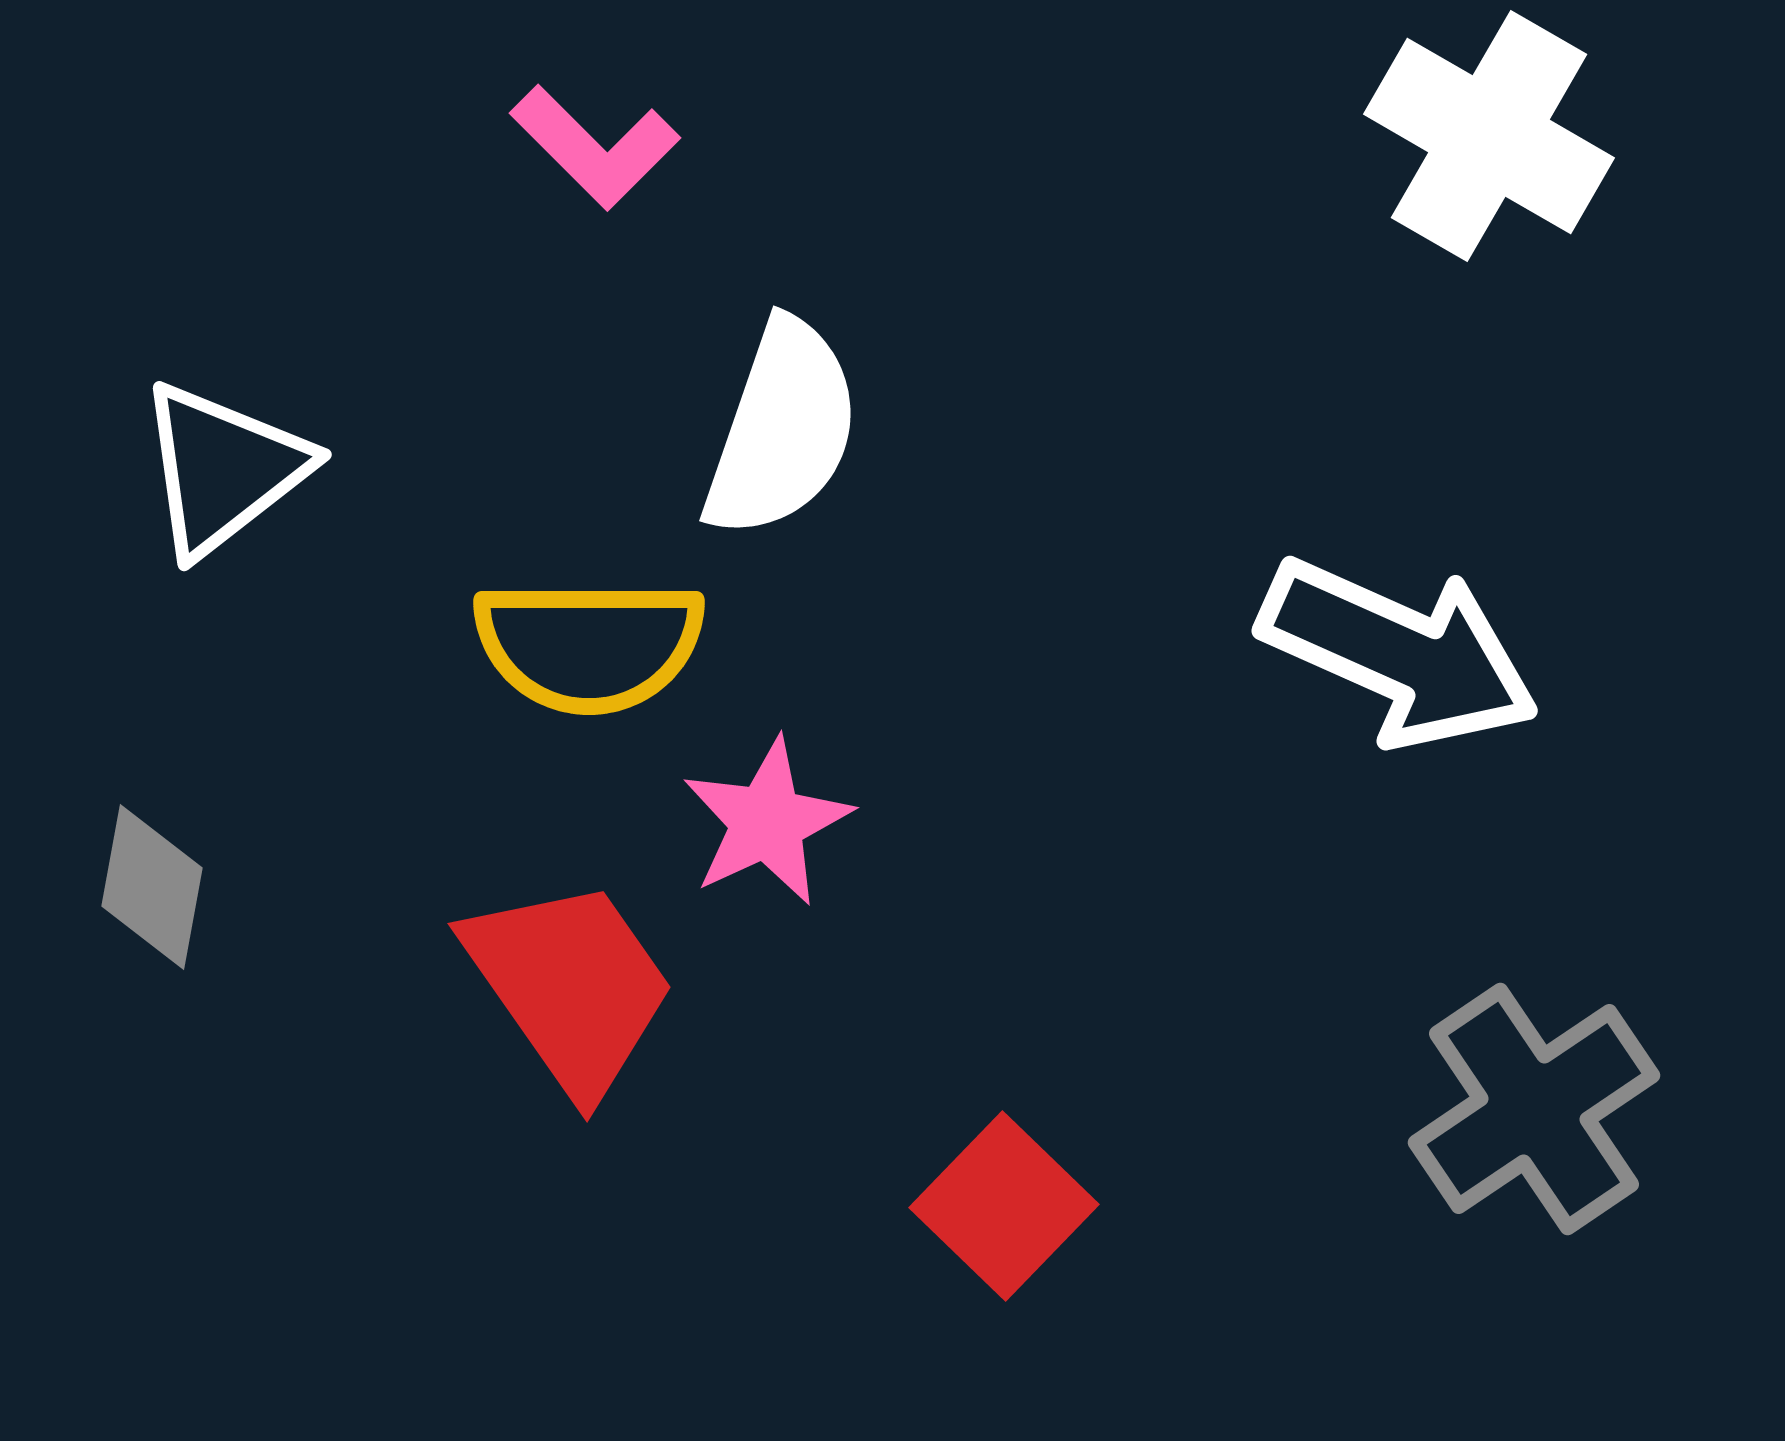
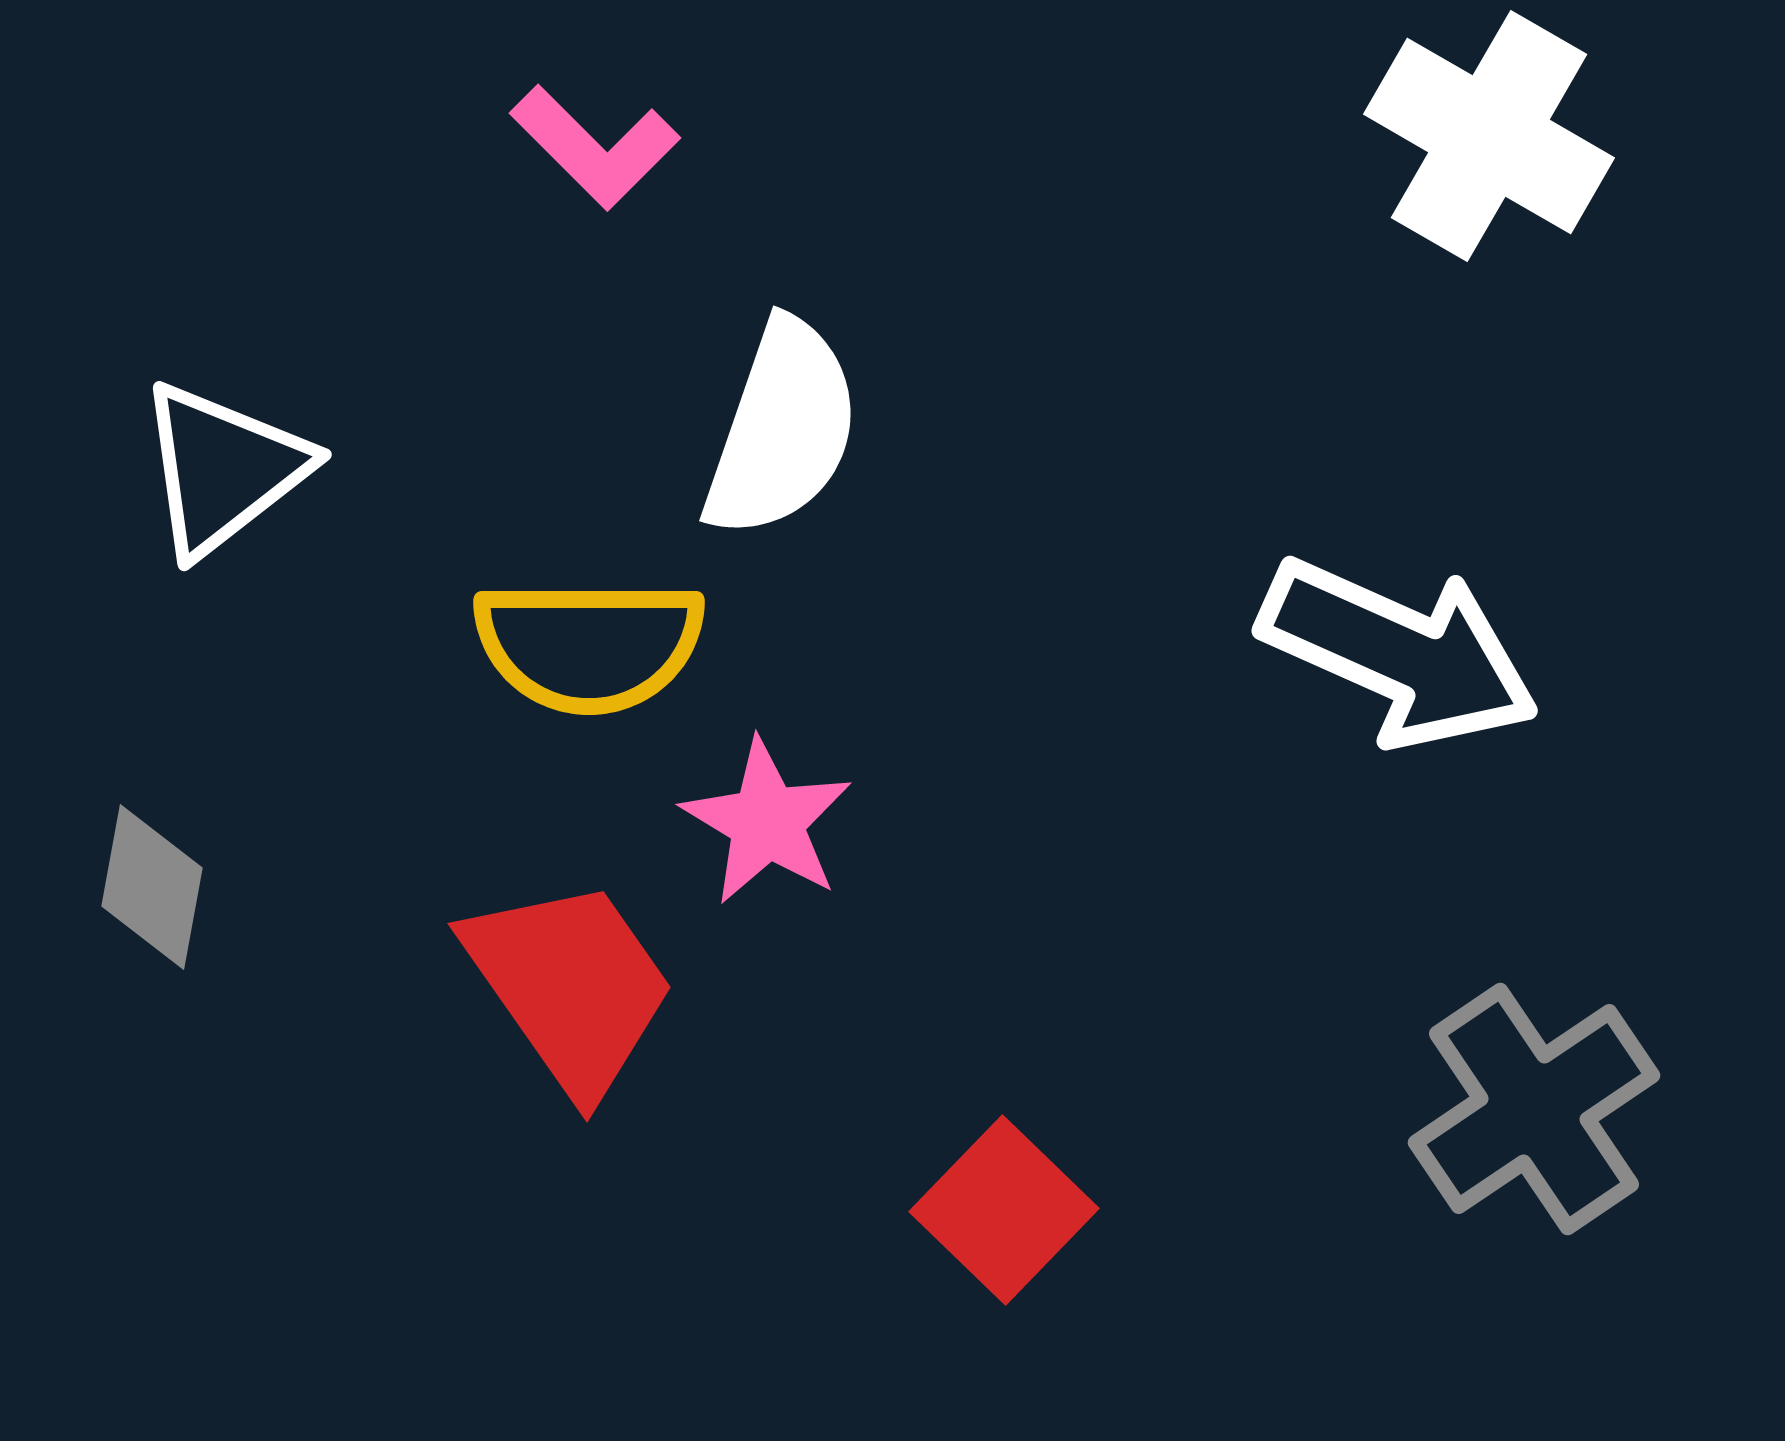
pink star: rotated 16 degrees counterclockwise
red square: moved 4 px down
